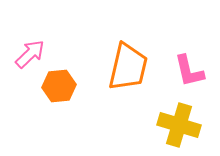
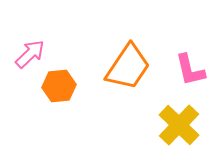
orange trapezoid: rotated 21 degrees clockwise
pink L-shape: moved 1 px right, 1 px up
yellow cross: rotated 27 degrees clockwise
